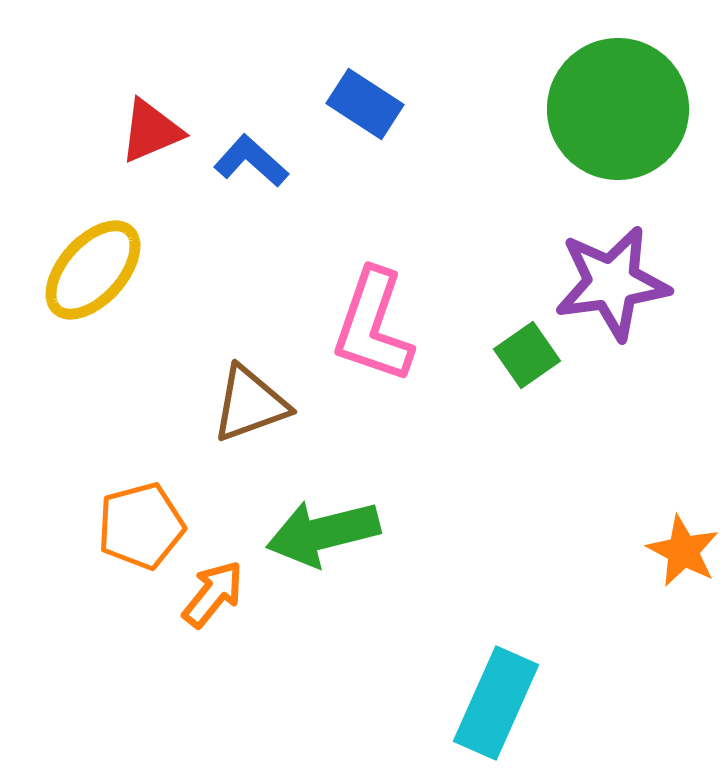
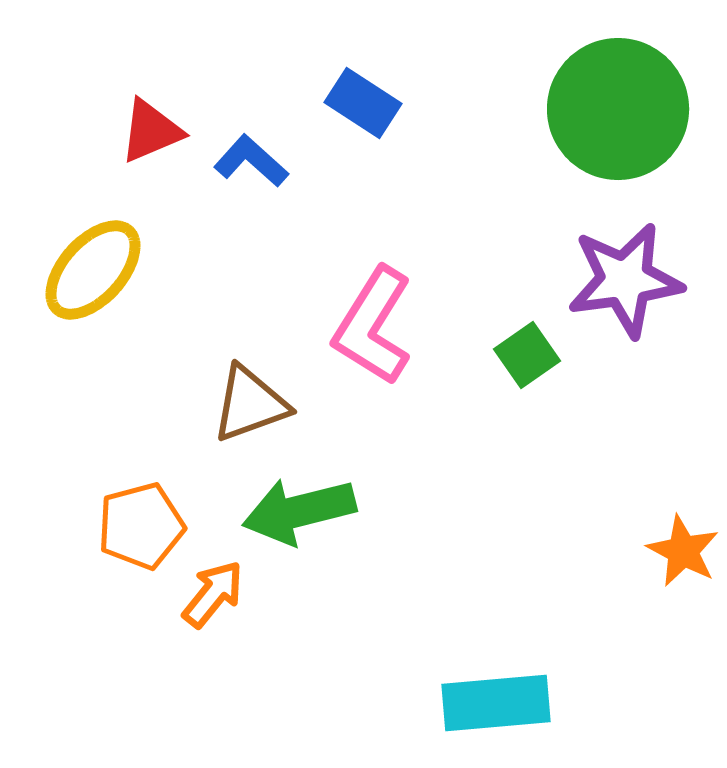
blue rectangle: moved 2 px left, 1 px up
purple star: moved 13 px right, 3 px up
pink L-shape: rotated 13 degrees clockwise
green arrow: moved 24 px left, 22 px up
cyan rectangle: rotated 61 degrees clockwise
